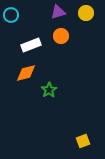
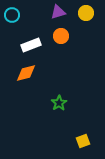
cyan circle: moved 1 px right
green star: moved 10 px right, 13 px down
